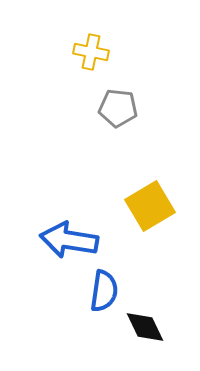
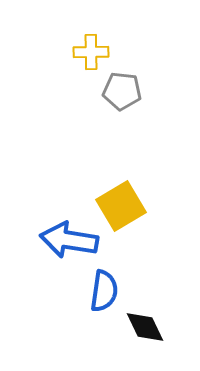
yellow cross: rotated 12 degrees counterclockwise
gray pentagon: moved 4 px right, 17 px up
yellow square: moved 29 px left
